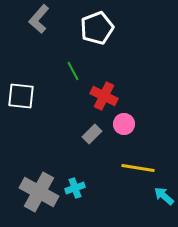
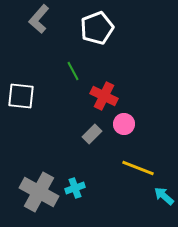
yellow line: rotated 12 degrees clockwise
